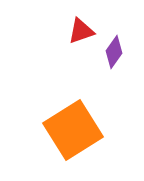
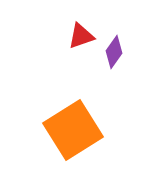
red triangle: moved 5 px down
